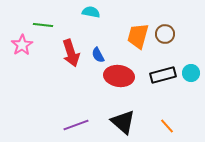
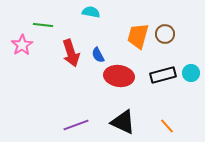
black triangle: rotated 16 degrees counterclockwise
